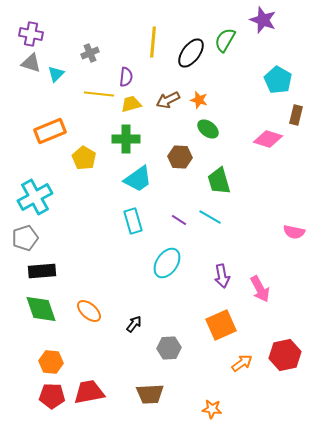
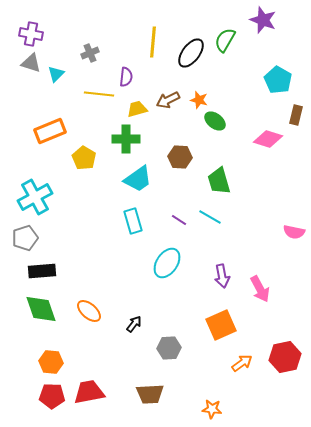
yellow trapezoid at (131, 104): moved 6 px right, 5 px down
green ellipse at (208, 129): moved 7 px right, 8 px up
red hexagon at (285, 355): moved 2 px down
